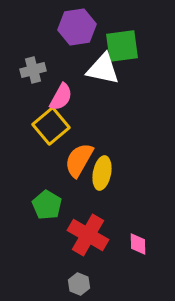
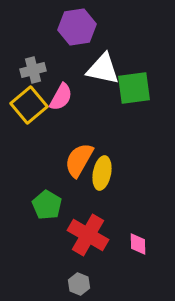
green square: moved 12 px right, 42 px down
yellow square: moved 22 px left, 21 px up
